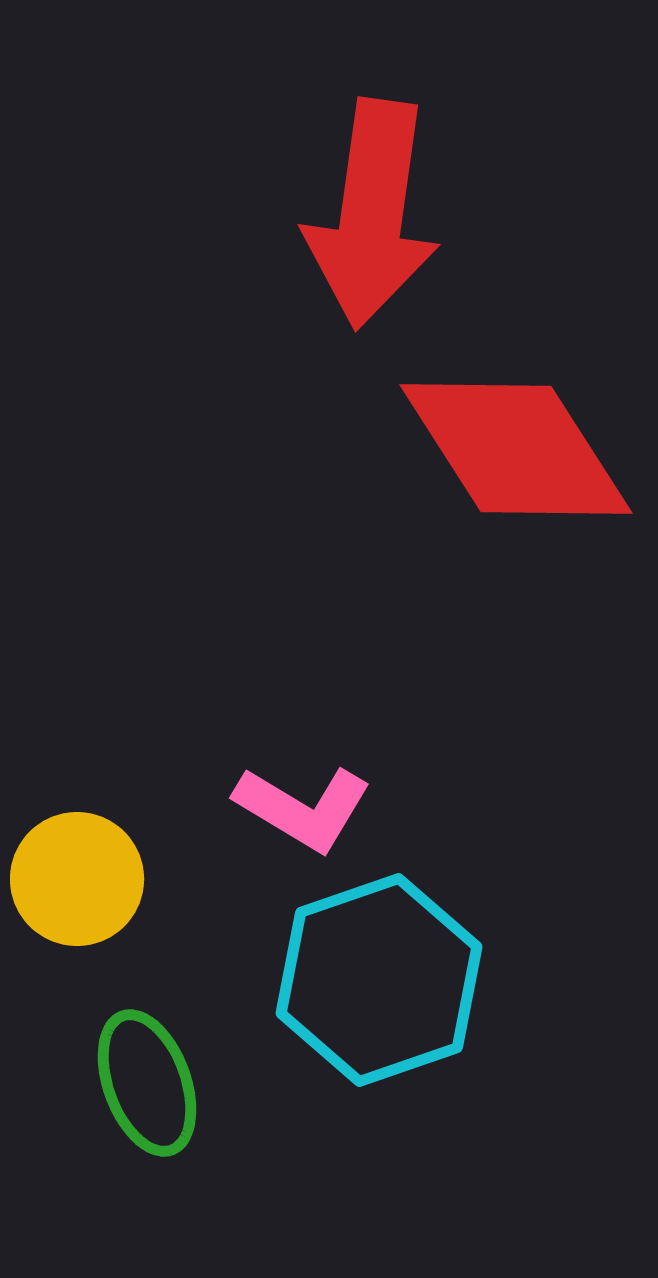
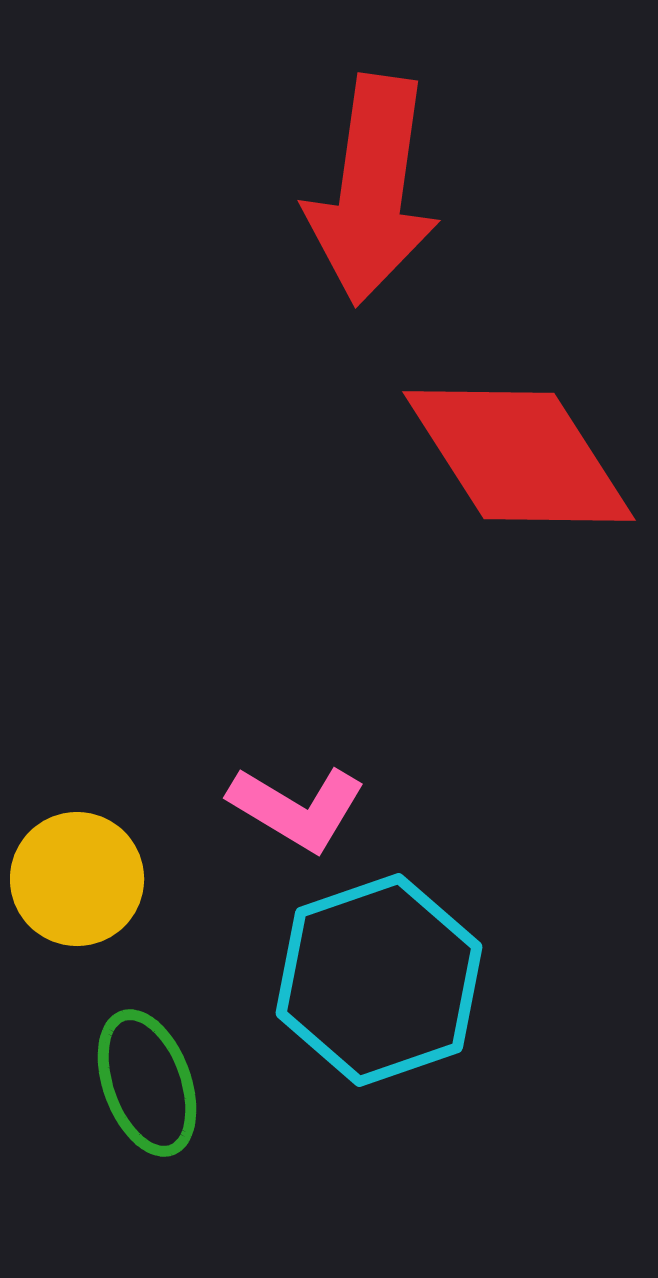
red arrow: moved 24 px up
red diamond: moved 3 px right, 7 px down
pink L-shape: moved 6 px left
